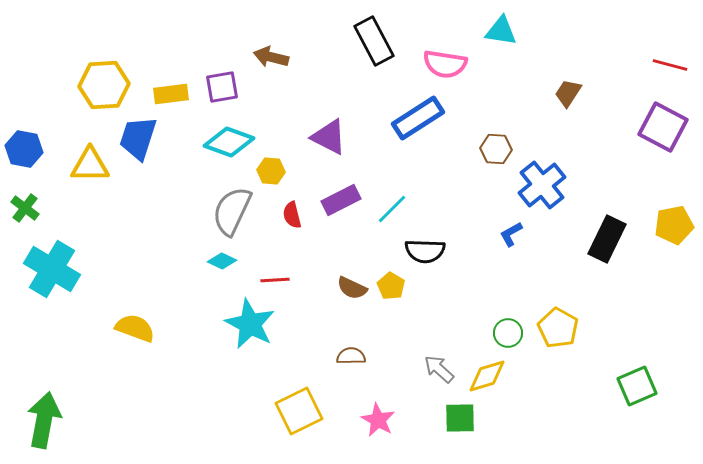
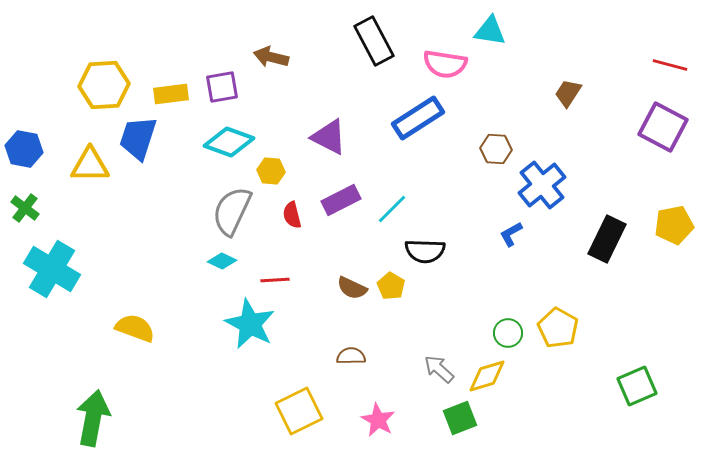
cyan triangle at (501, 31): moved 11 px left
green square at (460, 418): rotated 20 degrees counterclockwise
green arrow at (44, 420): moved 49 px right, 2 px up
